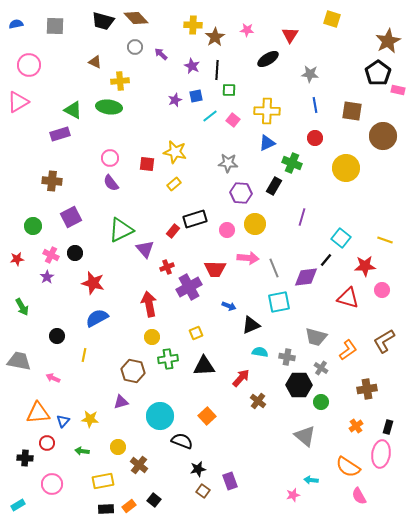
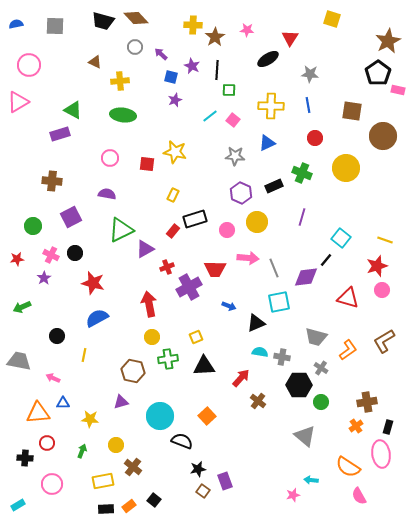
red triangle at (290, 35): moved 3 px down
blue square at (196, 96): moved 25 px left, 19 px up; rotated 24 degrees clockwise
blue line at (315, 105): moved 7 px left
green ellipse at (109, 107): moved 14 px right, 8 px down
yellow cross at (267, 111): moved 4 px right, 5 px up
gray star at (228, 163): moved 7 px right, 7 px up
green cross at (292, 163): moved 10 px right, 10 px down
purple semicircle at (111, 183): moved 4 px left, 11 px down; rotated 138 degrees clockwise
yellow rectangle at (174, 184): moved 1 px left, 11 px down; rotated 24 degrees counterclockwise
black rectangle at (274, 186): rotated 36 degrees clockwise
purple hexagon at (241, 193): rotated 20 degrees clockwise
yellow circle at (255, 224): moved 2 px right, 2 px up
purple triangle at (145, 249): rotated 42 degrees clockwise
red star at (365, 266): moved 12 px right; rotated 15 degrees counterclockwise
purple star at (47, 277): moved 3 px left, 1 px down
green arrow at (22, 307): rotated 96 degrees clockwise
black triangle at (251, 325): moved 5 px right, 2 px up
yellow square at (196, 333): moved 4 px down
gray cross at (287, 357): moved 5 px left
brown cross at (367, 389): moved 13 px down
blue triangle at (63, 421): moved 18 px up; rotated 48 degrees clockwise
yellow circle at (118, 447): moved 2 px left, 2 px up
green arrow at (82, 451): rotated 104 degrees clockwise
pink ellipse at (381, 454): rotated 16 degrees counterclockwise
brown cross at (139, 465): moved 6 px left, 2 px down
purple rectangle at (230, 481): moved 5 px left
